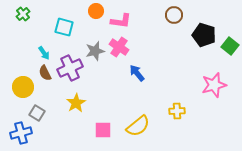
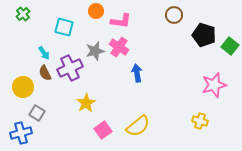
blue arrow: rotated 30 degrees clockwise
yellow star: moved 10 px right
yellow cross: moved 23 px right, 10 px down; rotated 21 degrees clockwise
pink square: rotated 36 degrees counterclockwise
